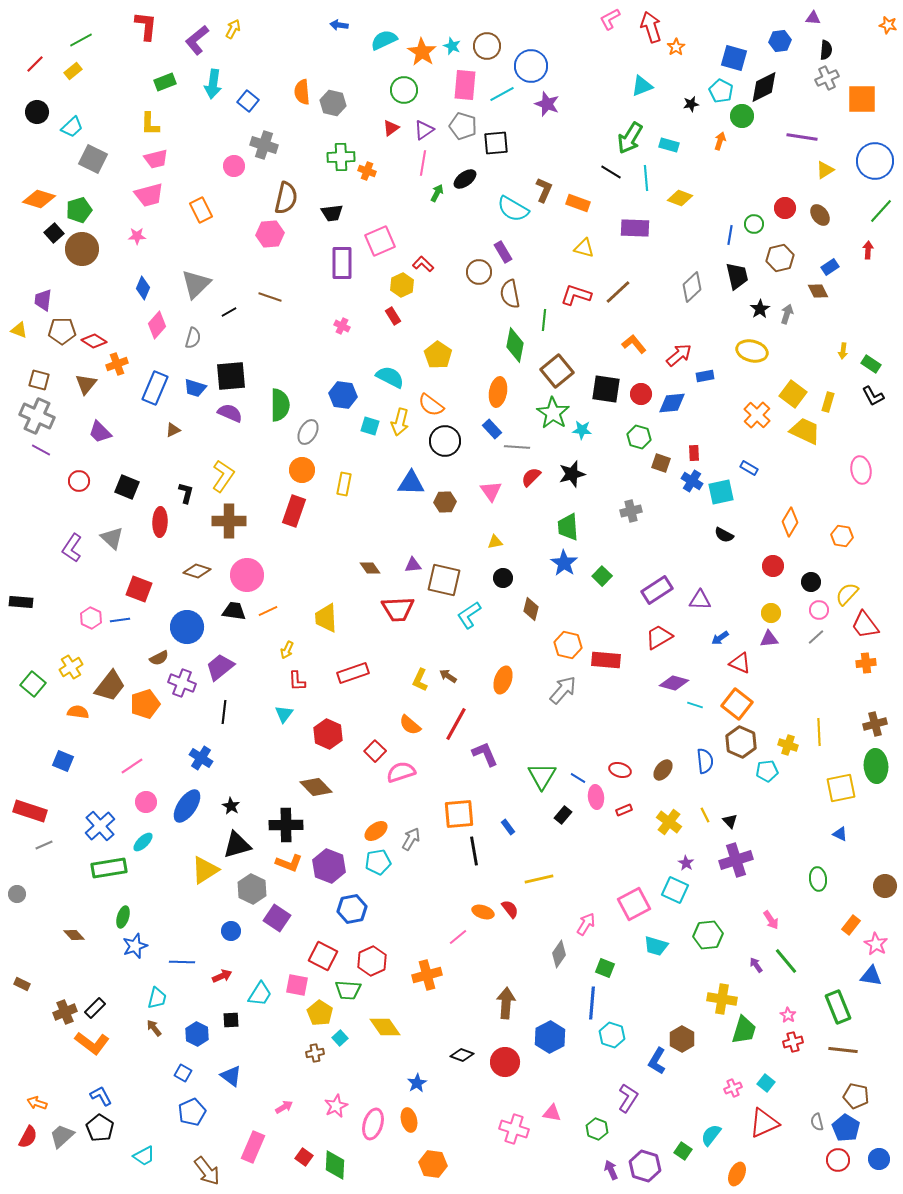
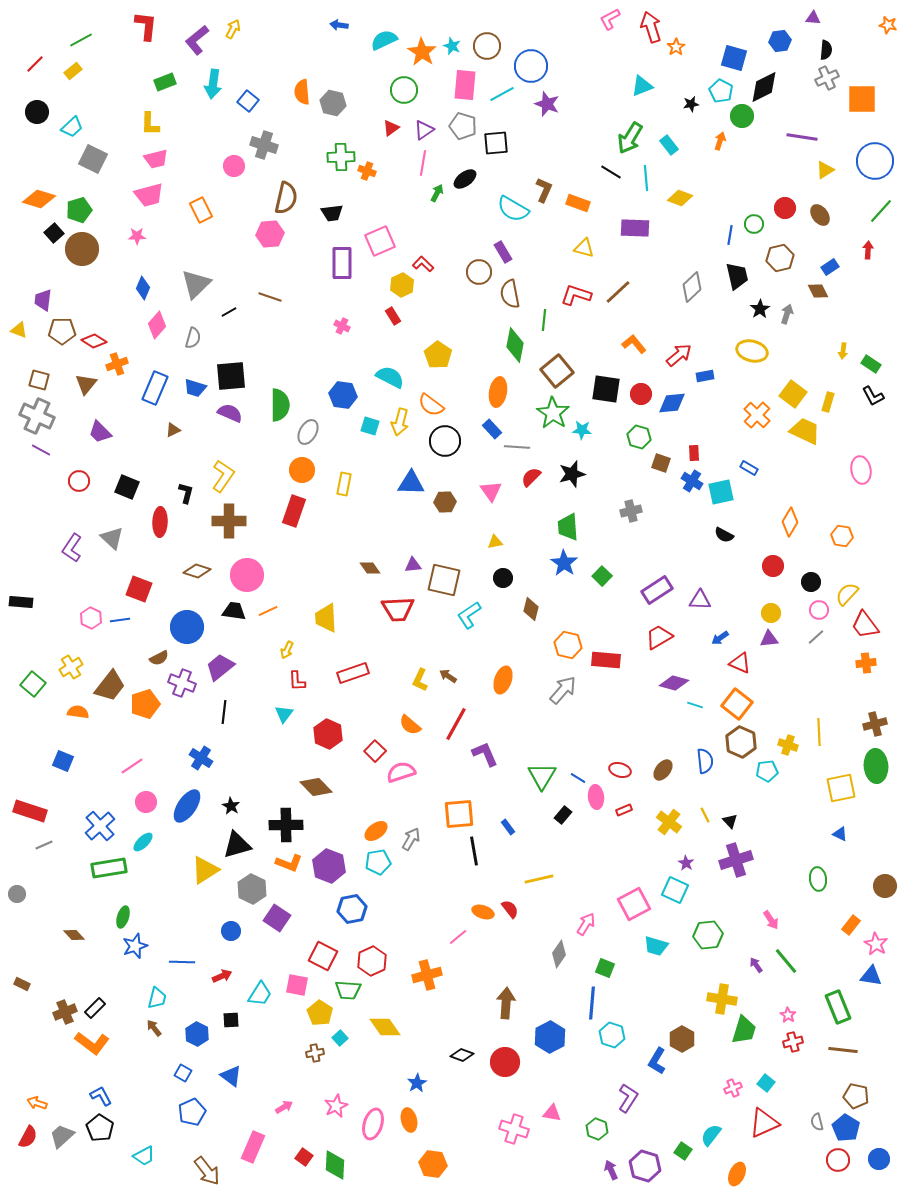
cyan rectangle at (669, 145): rotated 36 degrees clockwise
